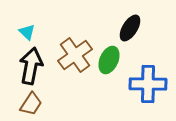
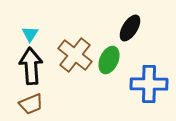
cyan triangle: moved 3 px right, 2 px down; rotated 18 degrees clockwise
brown cross: rotated 16 degrees counterclockwise
black arrow: rotated 15 degrees counterclockwise
blue cross: moved 1 px right
brown trapezoid: rotated 35 degrees clockwise
